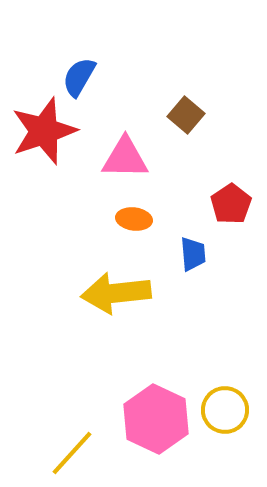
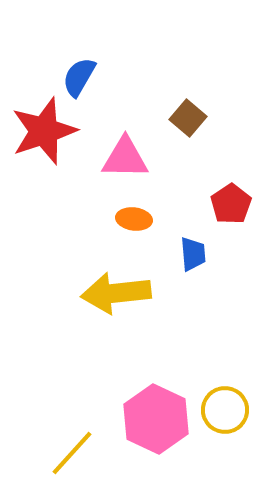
brown square: moved 2 px right, 3 px down
